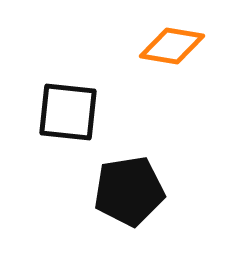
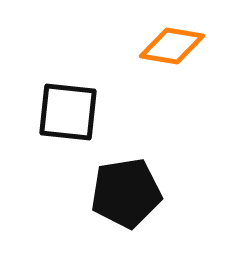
black pentagon: moved 3 px left, 2 px down
